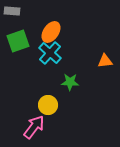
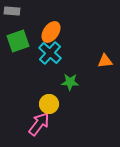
yellow circle: moved 1 px right, 1 px up
pink arrow: moved 5 px right, 3 px up
